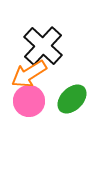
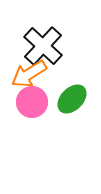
pink circle: moved 3 px right, 1 px down
